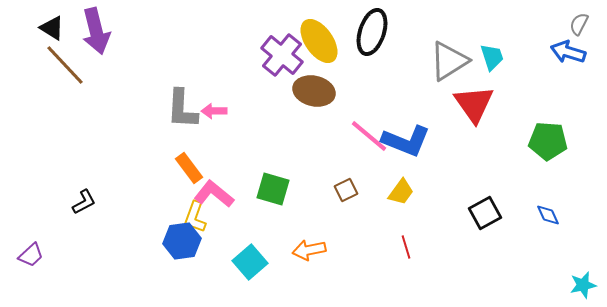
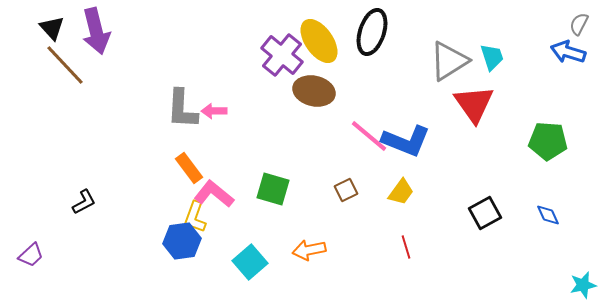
black triangle: rotated 16 degrees clockwise
